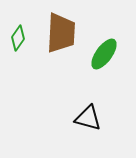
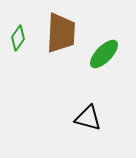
green ellipse: rotated 8 degrees clockwise
